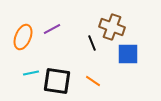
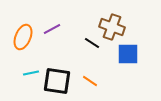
black line: rotated 35 degrees counterclockwise
orange line: moved 3 px left
